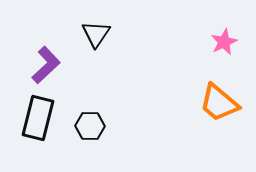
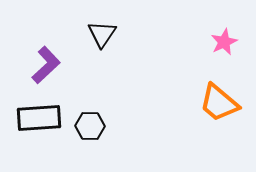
black triangle: moved 6 px right
black rectangle: moved 1 px right; rotated 72 degrees clockwise
